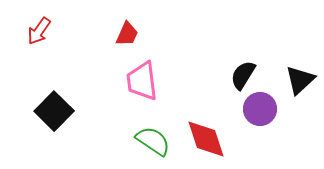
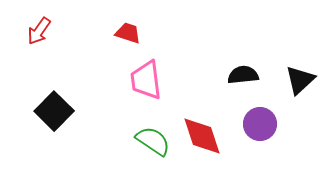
red trapezoid: moved 1 px right, 1 px up; rotated 96 degrees counterclockwise
black semicircle: rotated 52 degrees clockwise
pink trapezoid: moved 4 px right, 1 px up
purple circle: moved 15 px down
red diamond: moved 4 px left, 3 px up
